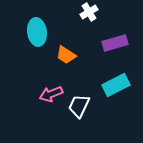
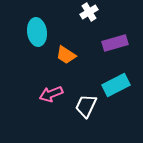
white trapezoid: moved 7 px right
